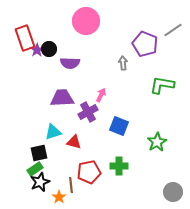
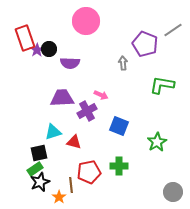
pink arrow: rotated 88 degrees clockwise
purple cross: moved 1 px left, 1 px up
